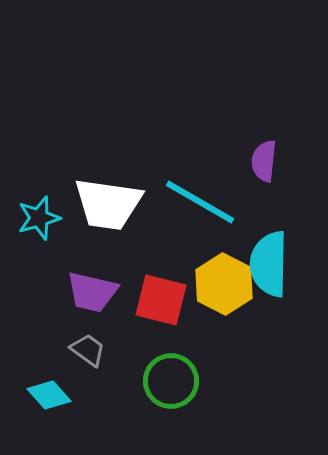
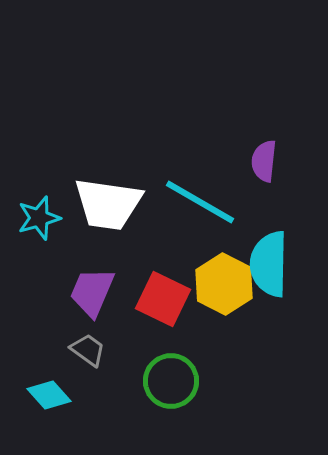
purple trapezoid: rotated 100 degrees clockwise
red square: moved 2 px right, 1 px up; rotated 12 degrees clockwise
